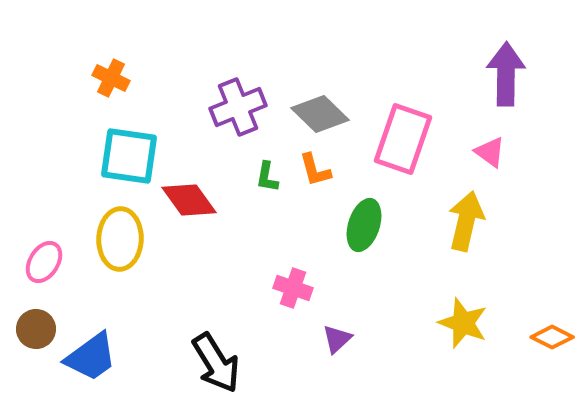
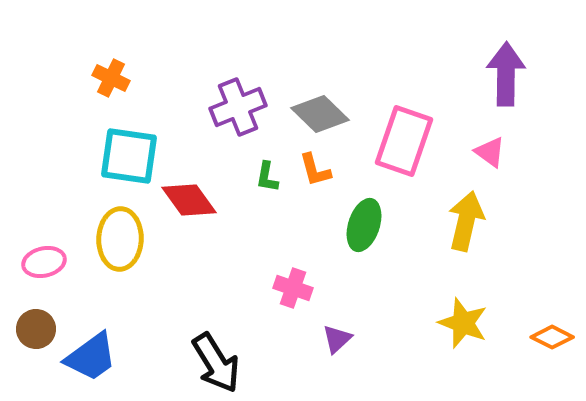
pink rectangle: moved 1 px right, 2 px down
pink ellipse: rotated 45 degrees clockwise
